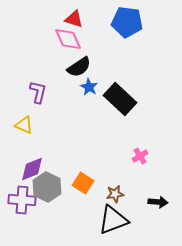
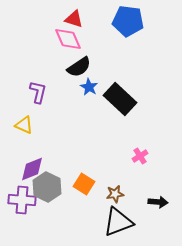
blue pentagon: moved 1 px right, 1 px up
orange square: moved 1 px right, 1 px down
black triangle: moved 5 px right, 2 px down
